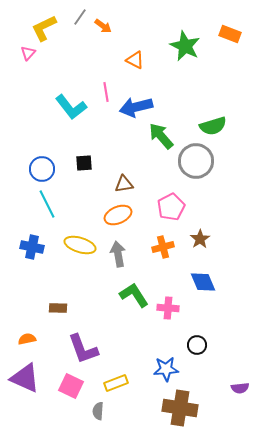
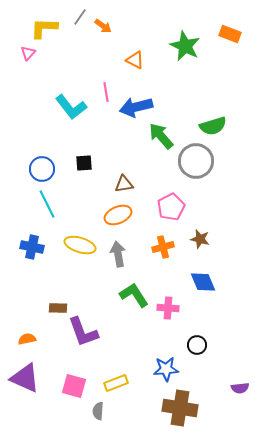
yellow L-shape: rotated 28 degrees clockwise
brown star: rotated 24 degrees counterclockwise
purple L-shape: moved 17 px up
pink square: moved 3 px right; rotated 10 degrees counterclockwise
